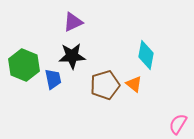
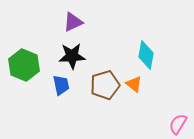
blue trapezoid: moved 8 px right, 6 px down
